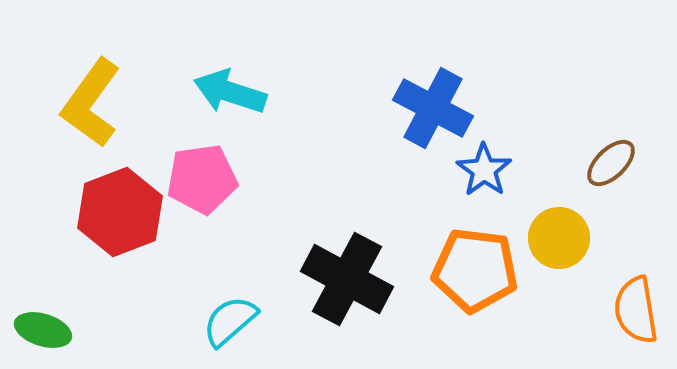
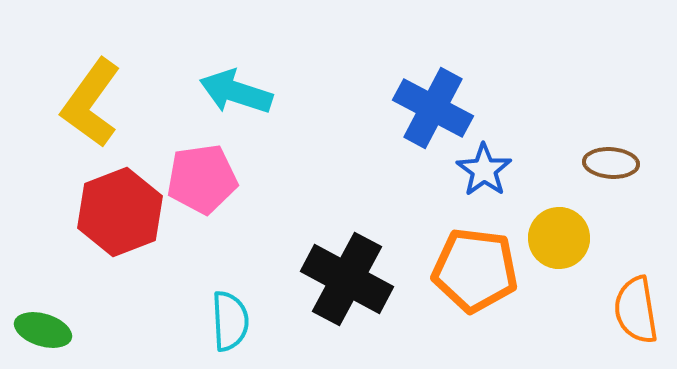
cyan arrow: moved 6 px right
brown ellipse: rotated 48 degrees clockwise
cyan semicircle: rotated 128 degrees clockwise
